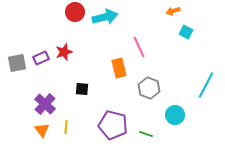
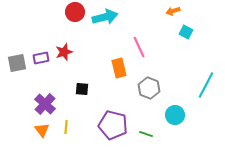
purple rectangle: rotated 14 degrees clockwise
